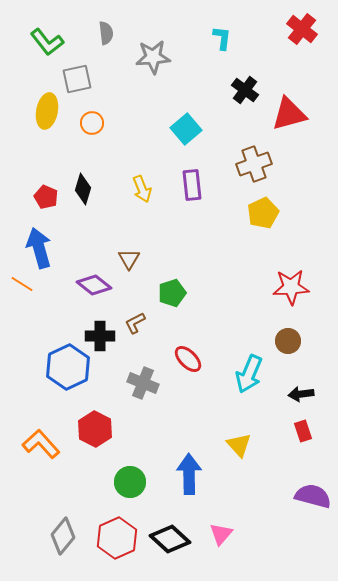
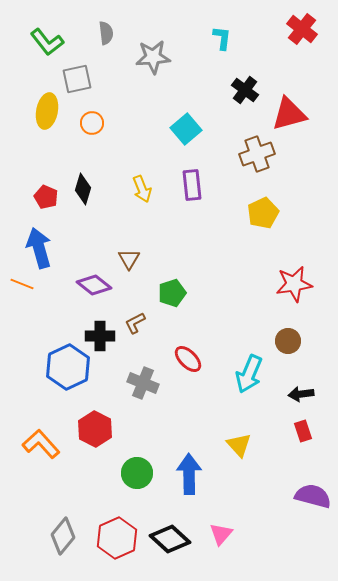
brown cross at (254, 164): moved 3 px right, 10 px up
orange line at (22, 284): rotated 10 degrees counterclockwise
red star at (291, 287): moved 3 px right, 3 px up; rotated 6 degrees counterclockwise
green circle at (130, 482): moved 7 px right, 9 px up
